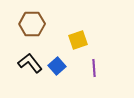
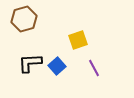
brown hexagon: moved 8 px left, 5 px up; rotated 15 degrees counterclockwise
black L-shape: rotated 55 degrees counterclockwise
purple line: rotated 24 degrees counterclockwise
